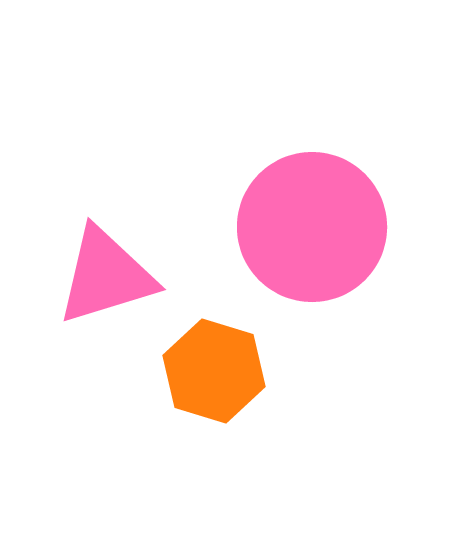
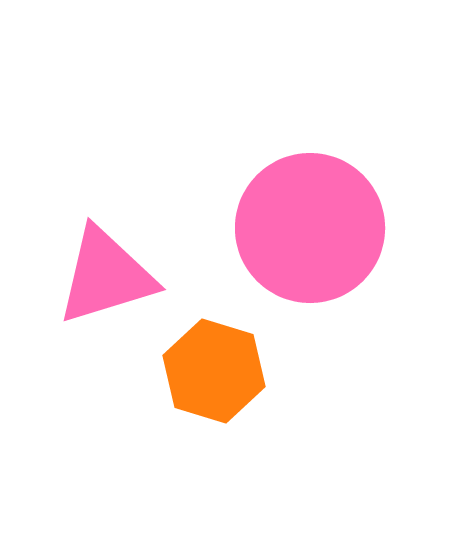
pink circle: moved 2 px left, 1 px down
